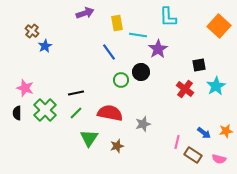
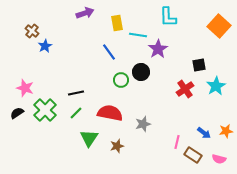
red cross: rotated 18 degrees clockwise
black semicircle: rotated 56 degrees clockwise
